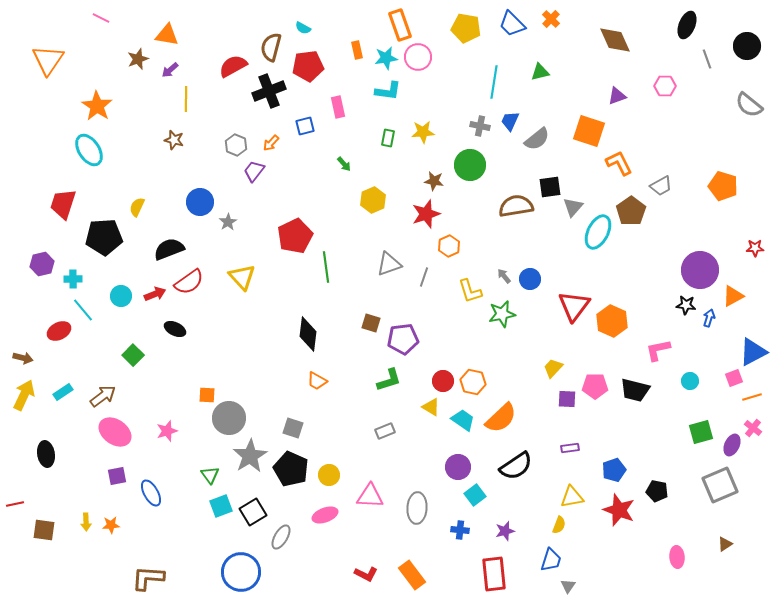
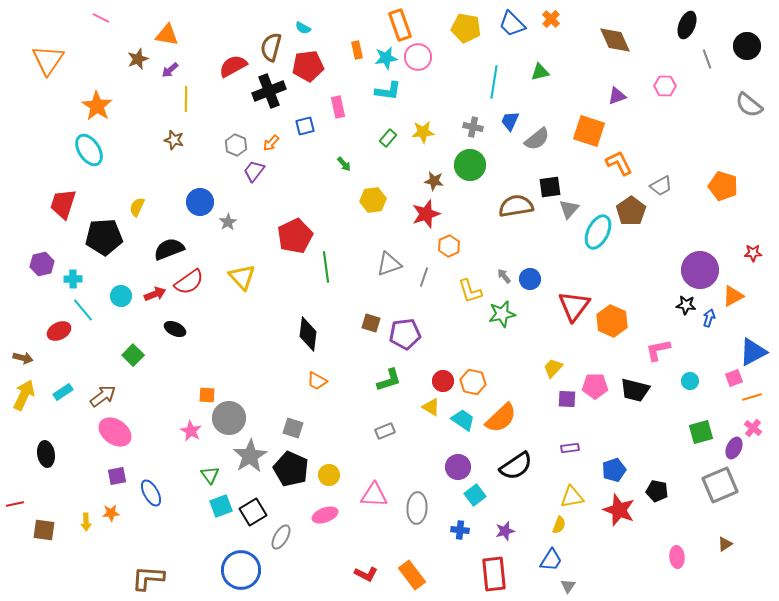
gray cross at (480, 126): moved 7 px left, 1 px down
green rectangle at (388, 138): rotated 30 degrees clockwise
yellow hexagon at (373, 200): rotated 15 degrees clockwise
gray triangle at (573, 207): moved 4 px left, 2 px down
red star at (755, 248): moved 2 px left, 5 px down
purple pentagon at (403, 339): moved 2 px right, 5 px up
pink star at (167, 431): moved 24 px right; rotated 25 degrees counterclockwise
purple ellipse at (732, 445): moved 2 px right, 3 px down
pink triangle at (370, 496): moved 4 px right, 1 px up
orange star at (111, 525): moved 12 px up
blue trapezoid at (551, 560): rotated 15 degrees clockwise
blue circle at (241, 572): moved 2 px up
